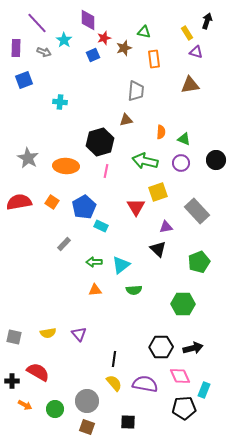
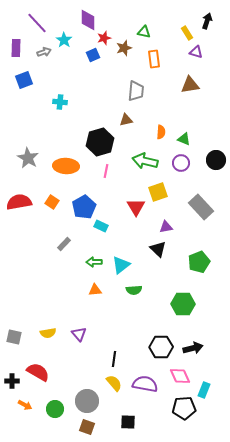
gray arrow at (44, 52): rotated 40 degrees counterclockwise
gray rectangle at (197, 211): moved 4 px right, 4 px up
